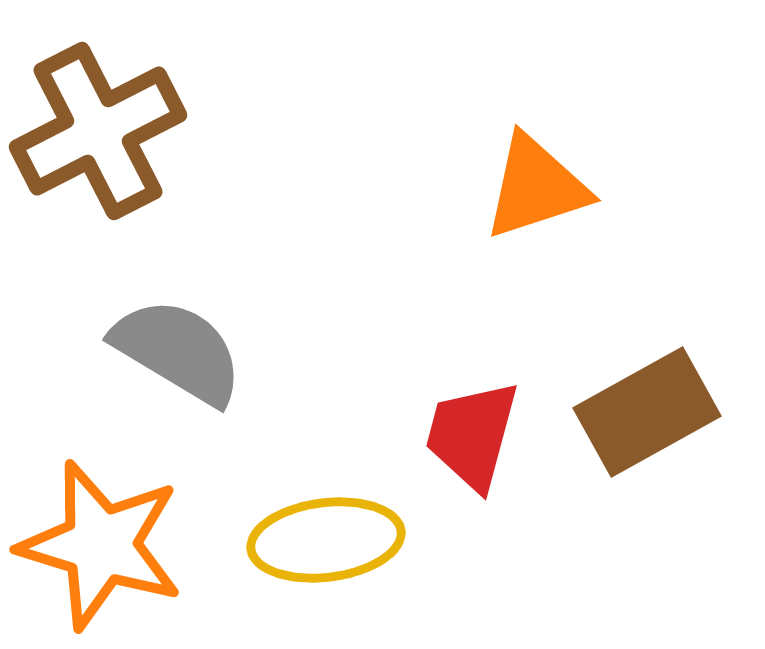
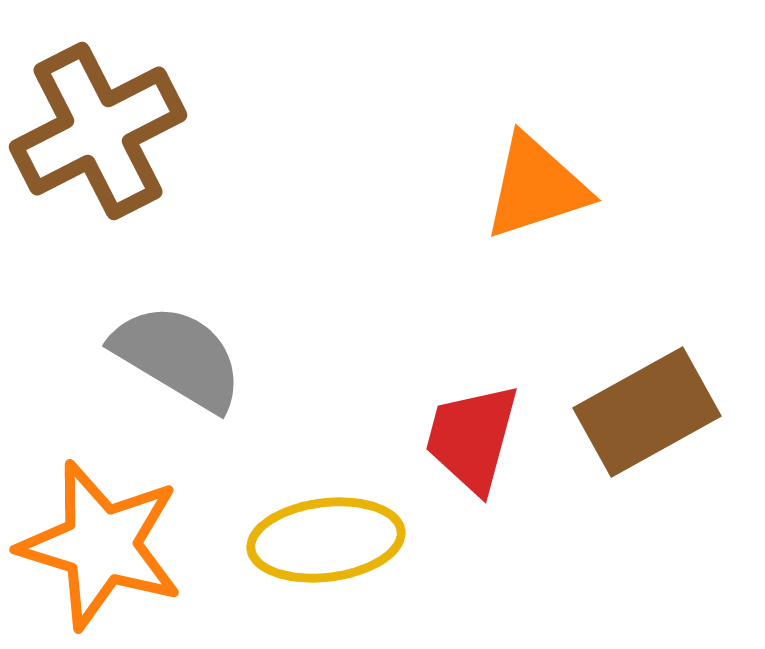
gray semicircle: moved 6 px down
red trapezoid: moved 3 px down
